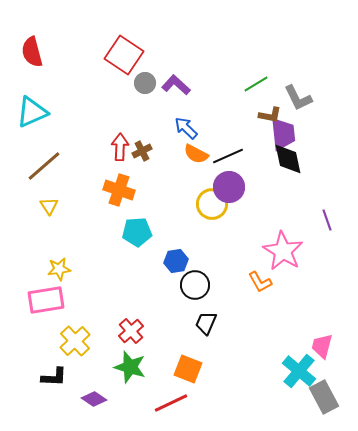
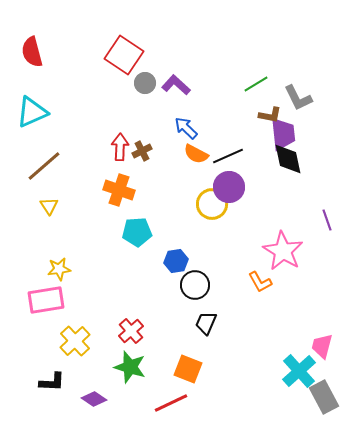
cyan cross: rotated 8 degrees clockwise
black L-shape: moved 2 px left, 5 px down
